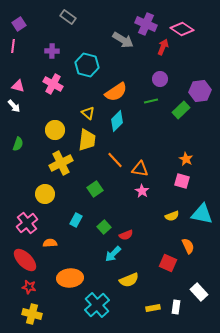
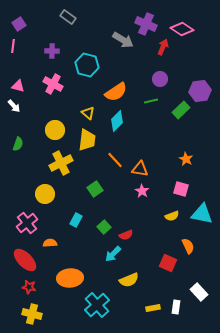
pink square at (182, 181): moved 1 px left, 8 px down
